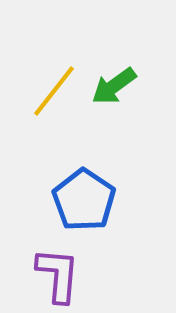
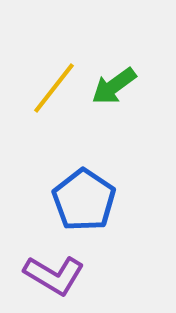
yellow line: moved 3 px up
purple L-shape: moved 4 px left; rotated 116 degrees clockwise
